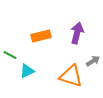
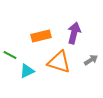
purple arrow: moved 3 px left
gray arrow: moved 2 px left, 1 px up
orange triangle: moved 12 px left, 14 px up
